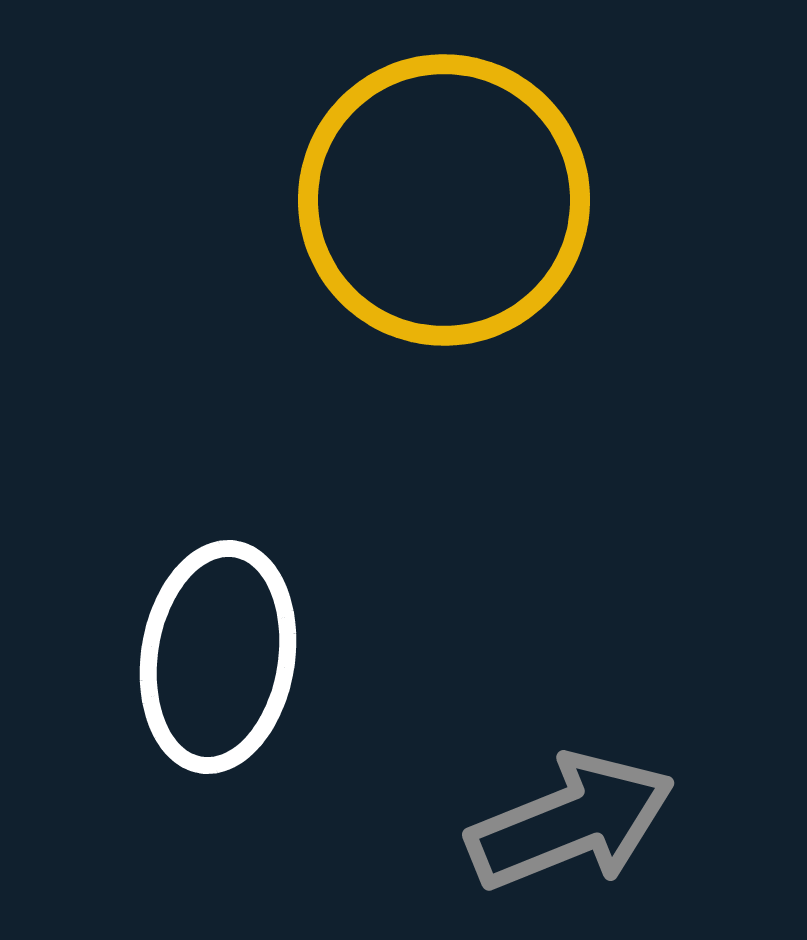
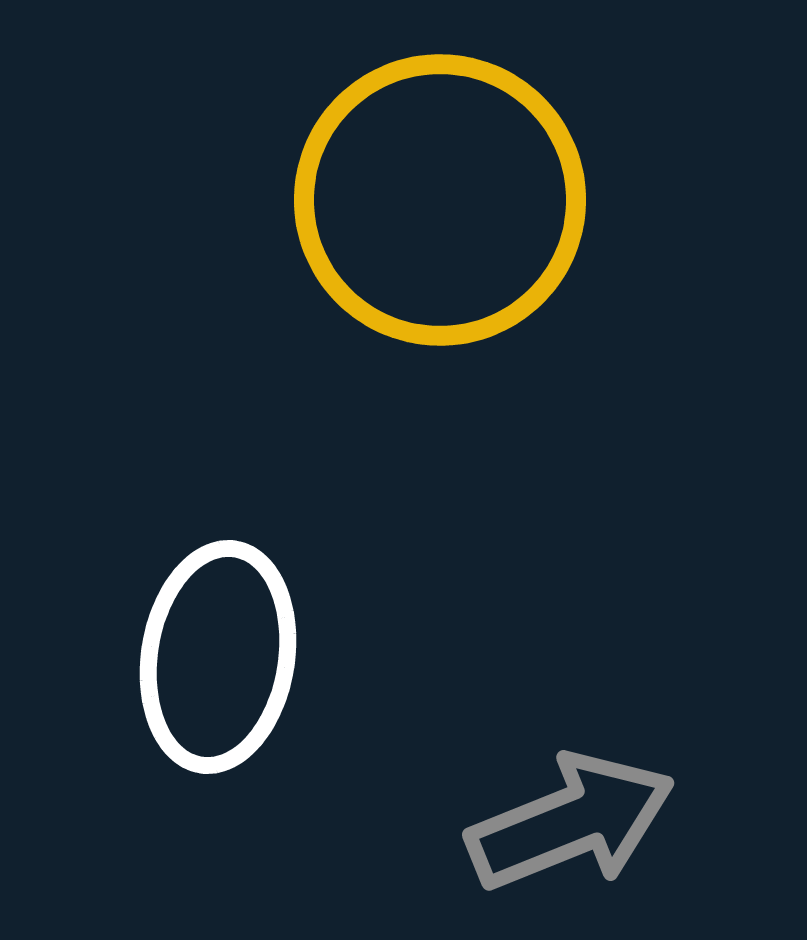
yellow circle: moved 4 px left
